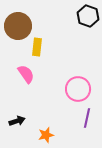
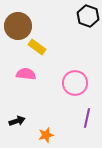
yellow rectangle: rotated 60 degrees counterclockwise
pink semicircle: rotated 48 degrees counterclockwise
pink circle: moved 3 px left, 6 px up
